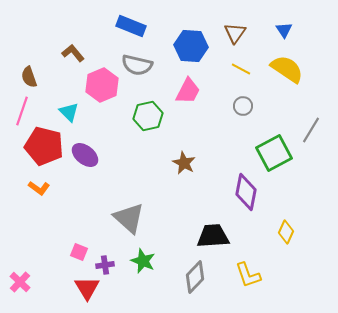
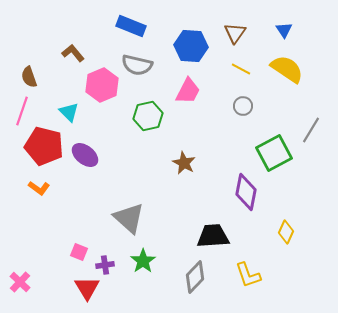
green star: rotated 15 degrees clockwise
